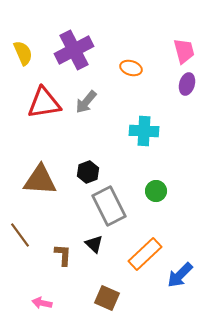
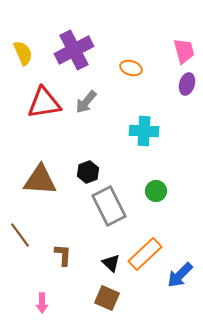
black triangle: moved 17 px right, 19 px down
pink arrow: rotated 102 degrees counterclockwise
